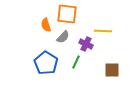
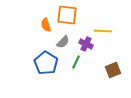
orange square: moved 1 px down
gray semicircle: moved 5 px down
brown square: moved 1 px right; rotated 21 degrees counterclockwise
